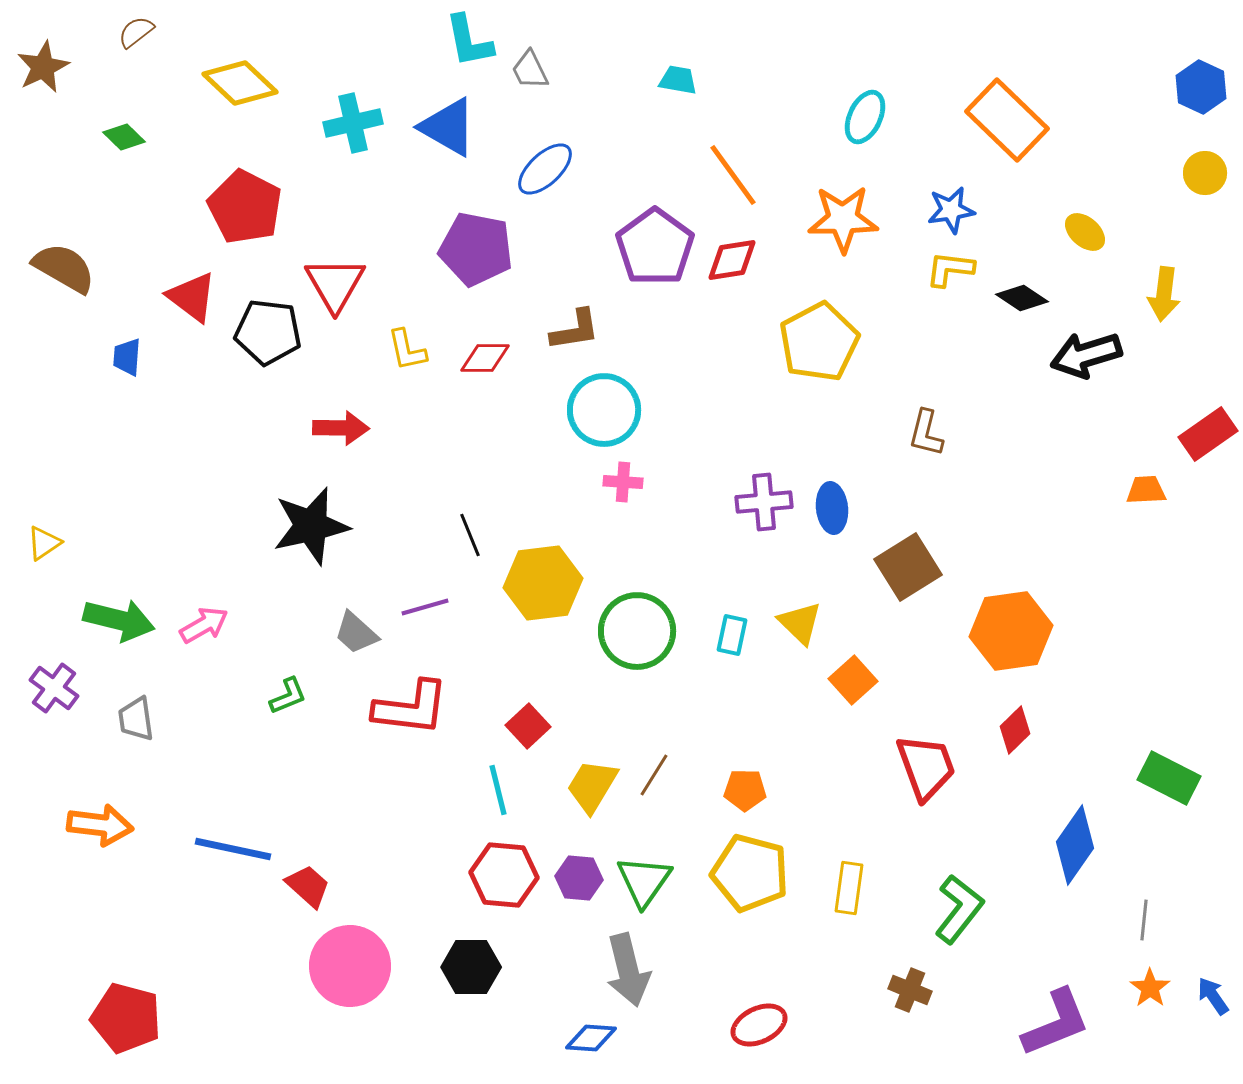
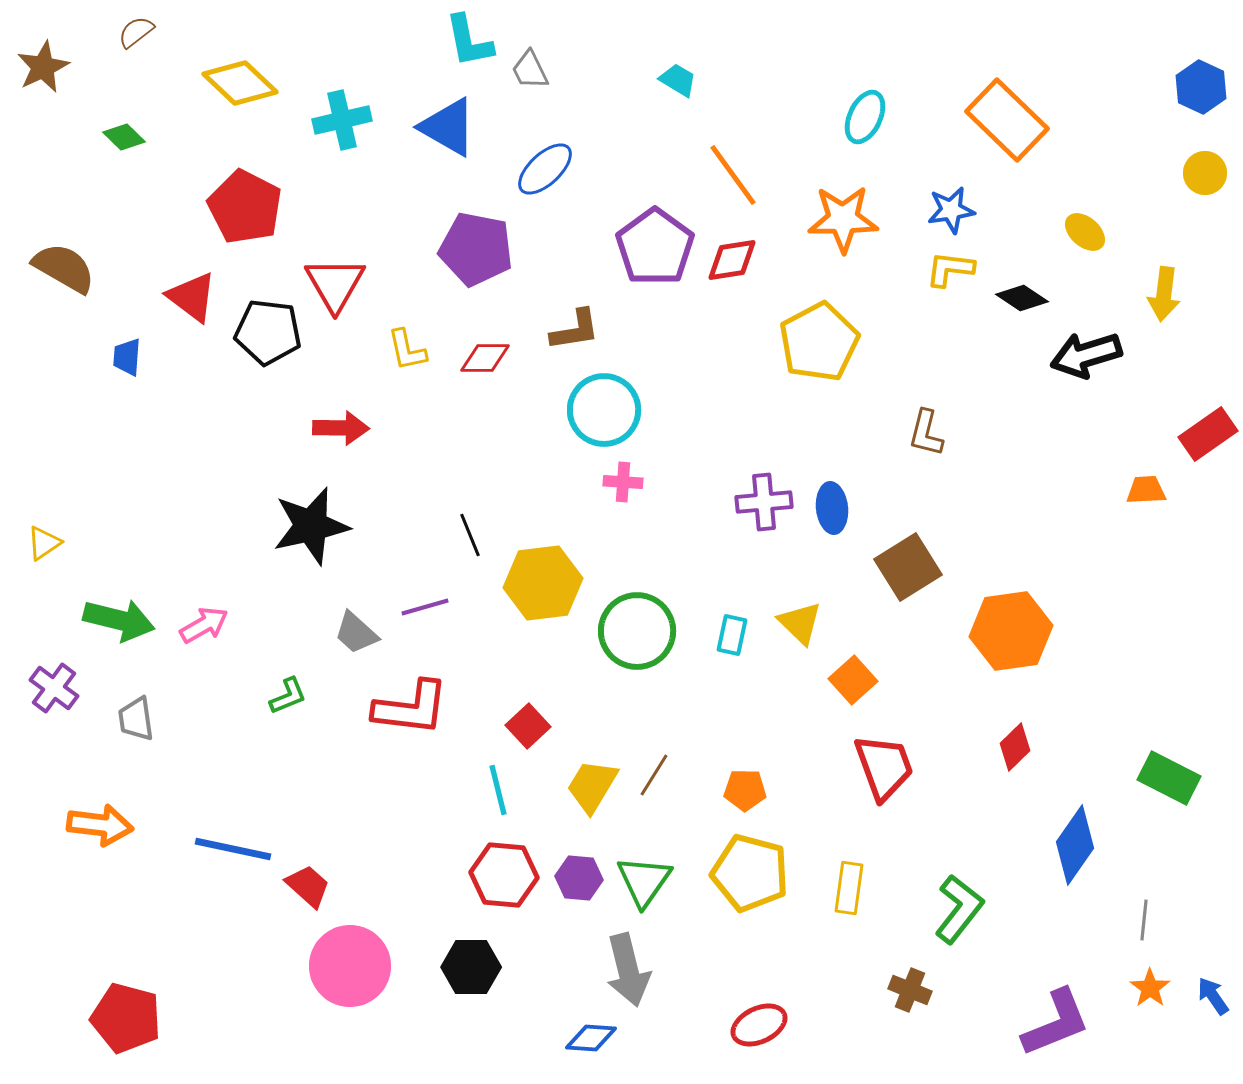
cyan trapezoid at (678, 80): rotated 21 degrees clockwise
cyan cross at (353, 123): moved 11 px left, 3 px up
red diamond at (1015, 730): moved 17 px down
red trapezoid at (926, 767): moved 42 px left
